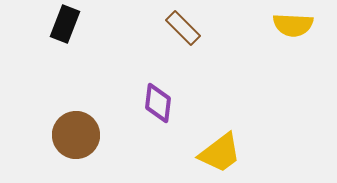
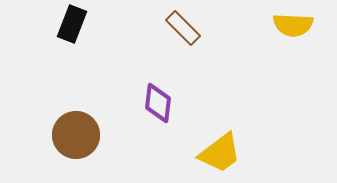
black rectangle: moved 7 px right
